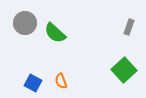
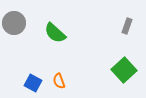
gray circle: moved 11 px left
gray rectangle: moved 2 px left, 1 px up
orange semicircle: moved 2 px left
